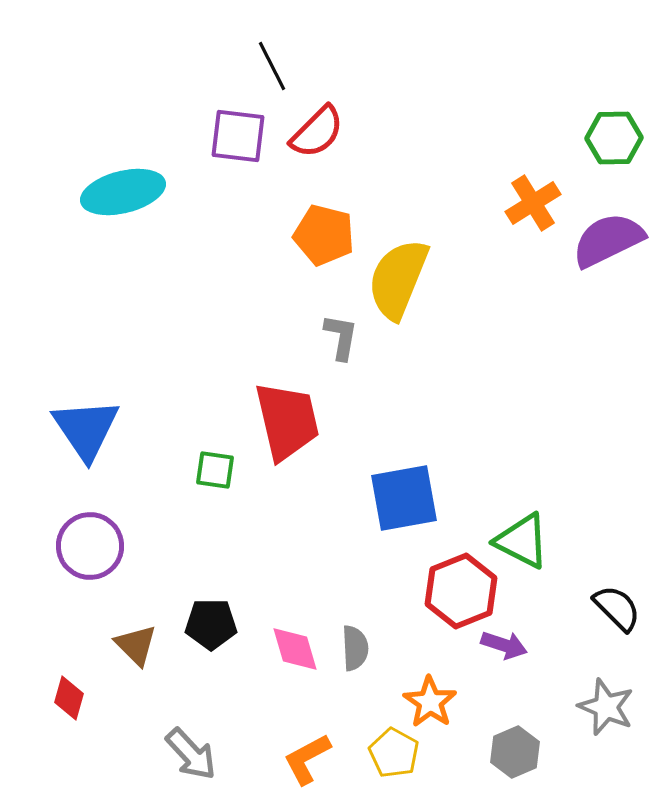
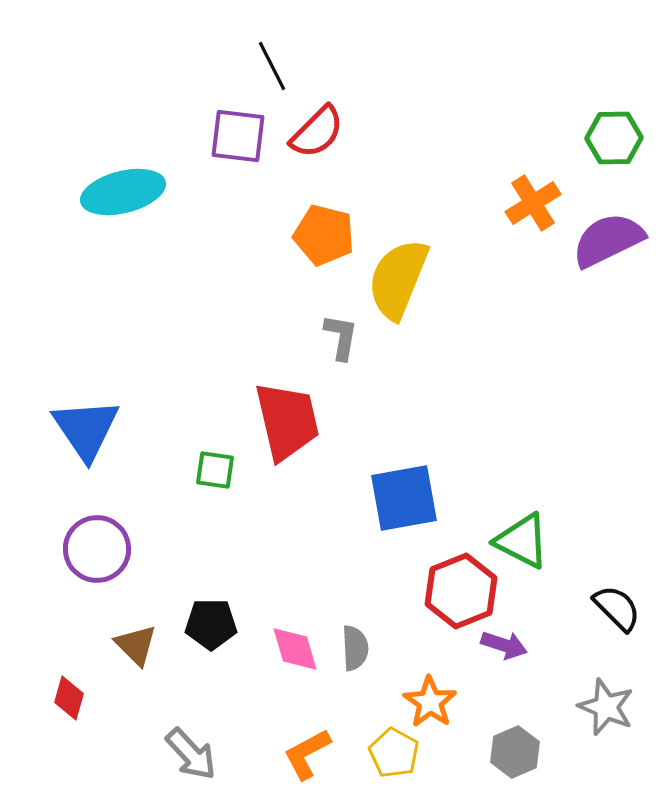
purple circle: moved 7 px right, 3 px down
orange L-shape: moved 5 px up
